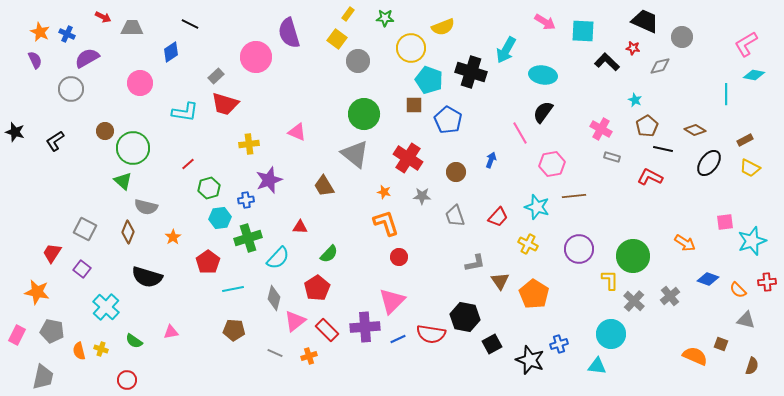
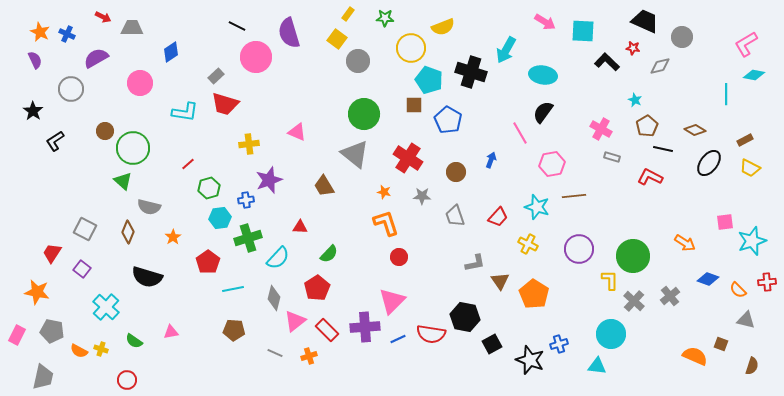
black line at (190, 24): moved 47 px right, 2 px down
purple semicircle at (87, 58): moved 9 px right
black star at (15, 132): moved 18 px right, 21 px up; rotated 18 degrees clockwise
gray semicircle at (146, 207): moved 3 px right
orange semicircle at (79, 351): rotated 48 degrees counterclockwise
